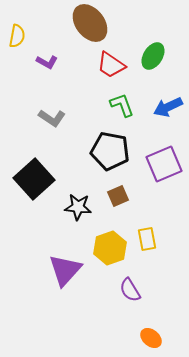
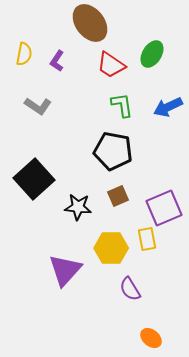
yellow semicircle: moved 7 px right, 18 px down
green ellipse: moved 1 px left, 2 px up
purple L-shape: moved 10 px right, 1 px up; rotated 95 degrees clockwise
green L-shape: rotated 12 degrees clockwise
gray L-shape: moved 14 px left, 12 px up
black pentagon: moved 3 px right
purple square: moved 44 px down
yellow hexagon: moved 1 px right; rotated 20 degrees clockwise
purple semicircle: moved 1 px up
